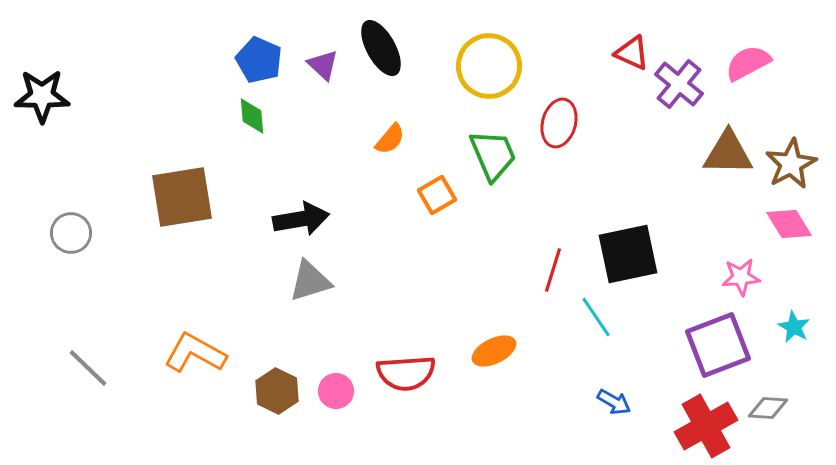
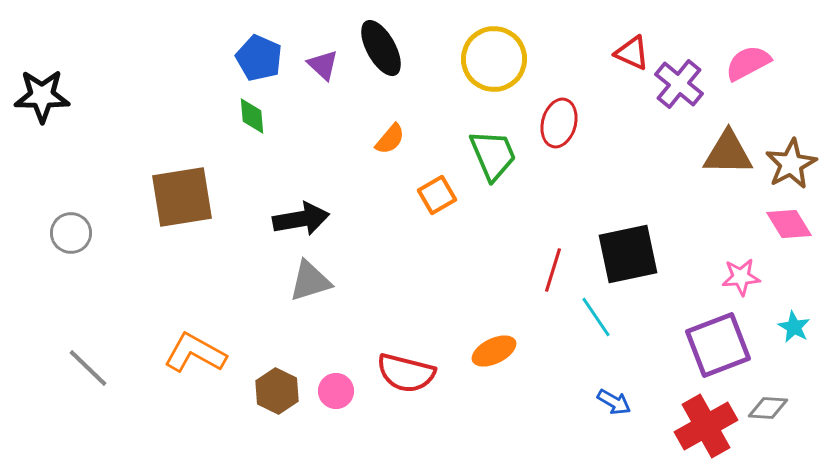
blue pentagon: moved 2 px up
yellow circle: moved 5 px right, 7 px up
red semicircle: rotated 18 degrees clockwise
